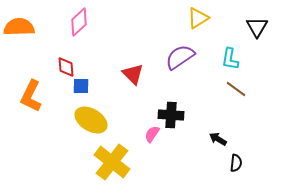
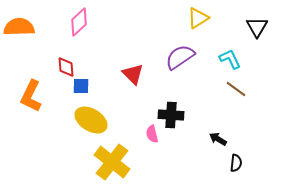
cyan L-shape: rotated 145 degrees clockwise
pink semicircle: rotated 48 degrees counterclockwise
